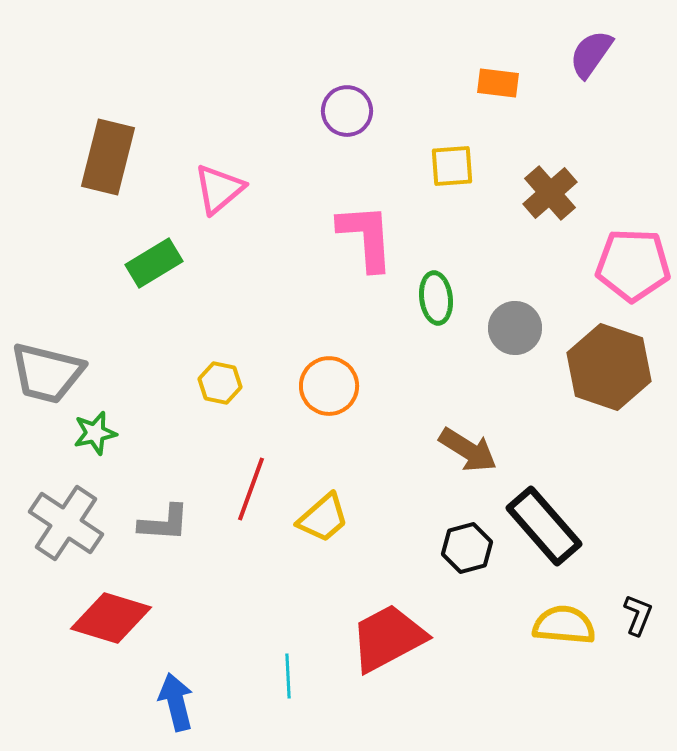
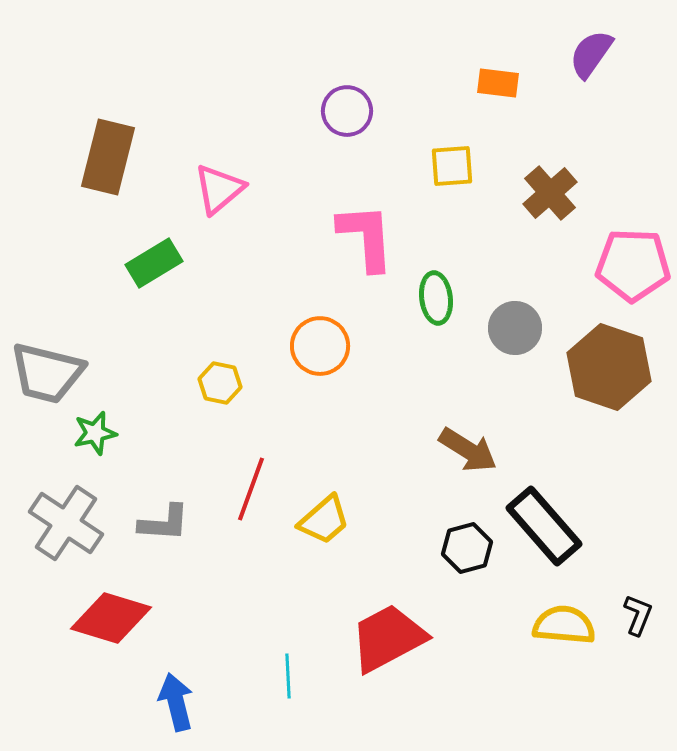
orange circle: moved 9 px left, 40 px up
yellow trapezoid: moved 1 px right, 2 px down
